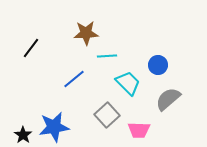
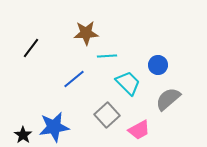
pink trapezoid: rotated 30 degrees counterclockwise
